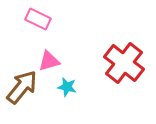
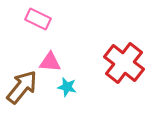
pink triangle: moved 1 px right, 1 px down; rotated 20 degrees clockwise
